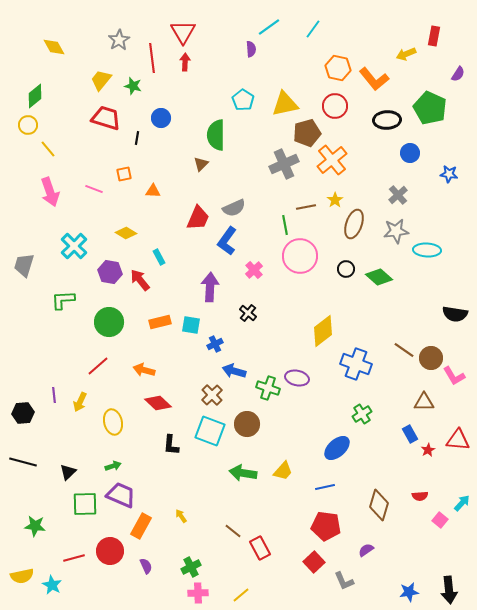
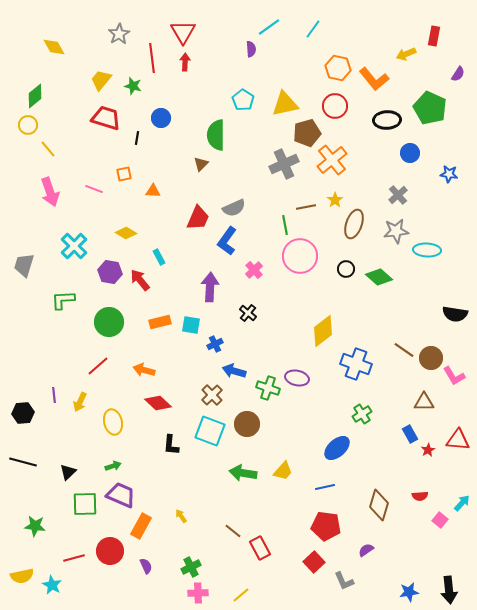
gray star at (119, 40): moved 6 px up
